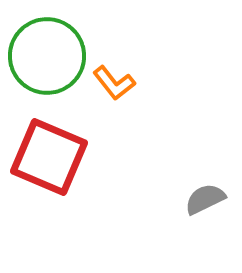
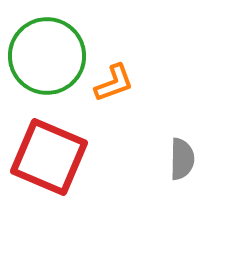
orange L-shape: rotated 72 degrees counterclockwise
gray semicircle: moved 23 px left, 40 px up; rotated 117 degrees clockwise
